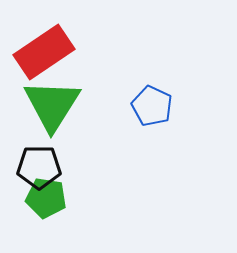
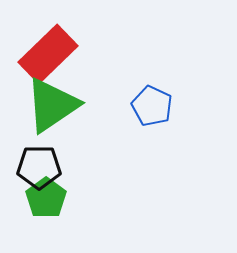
red rectangle: moved 4 px right, 2 px down; rotated 10 degrees counterclockwise
green triangle: rotated 24 degrees clockwise
green pentagon: rotated 27 degrees clockwise
